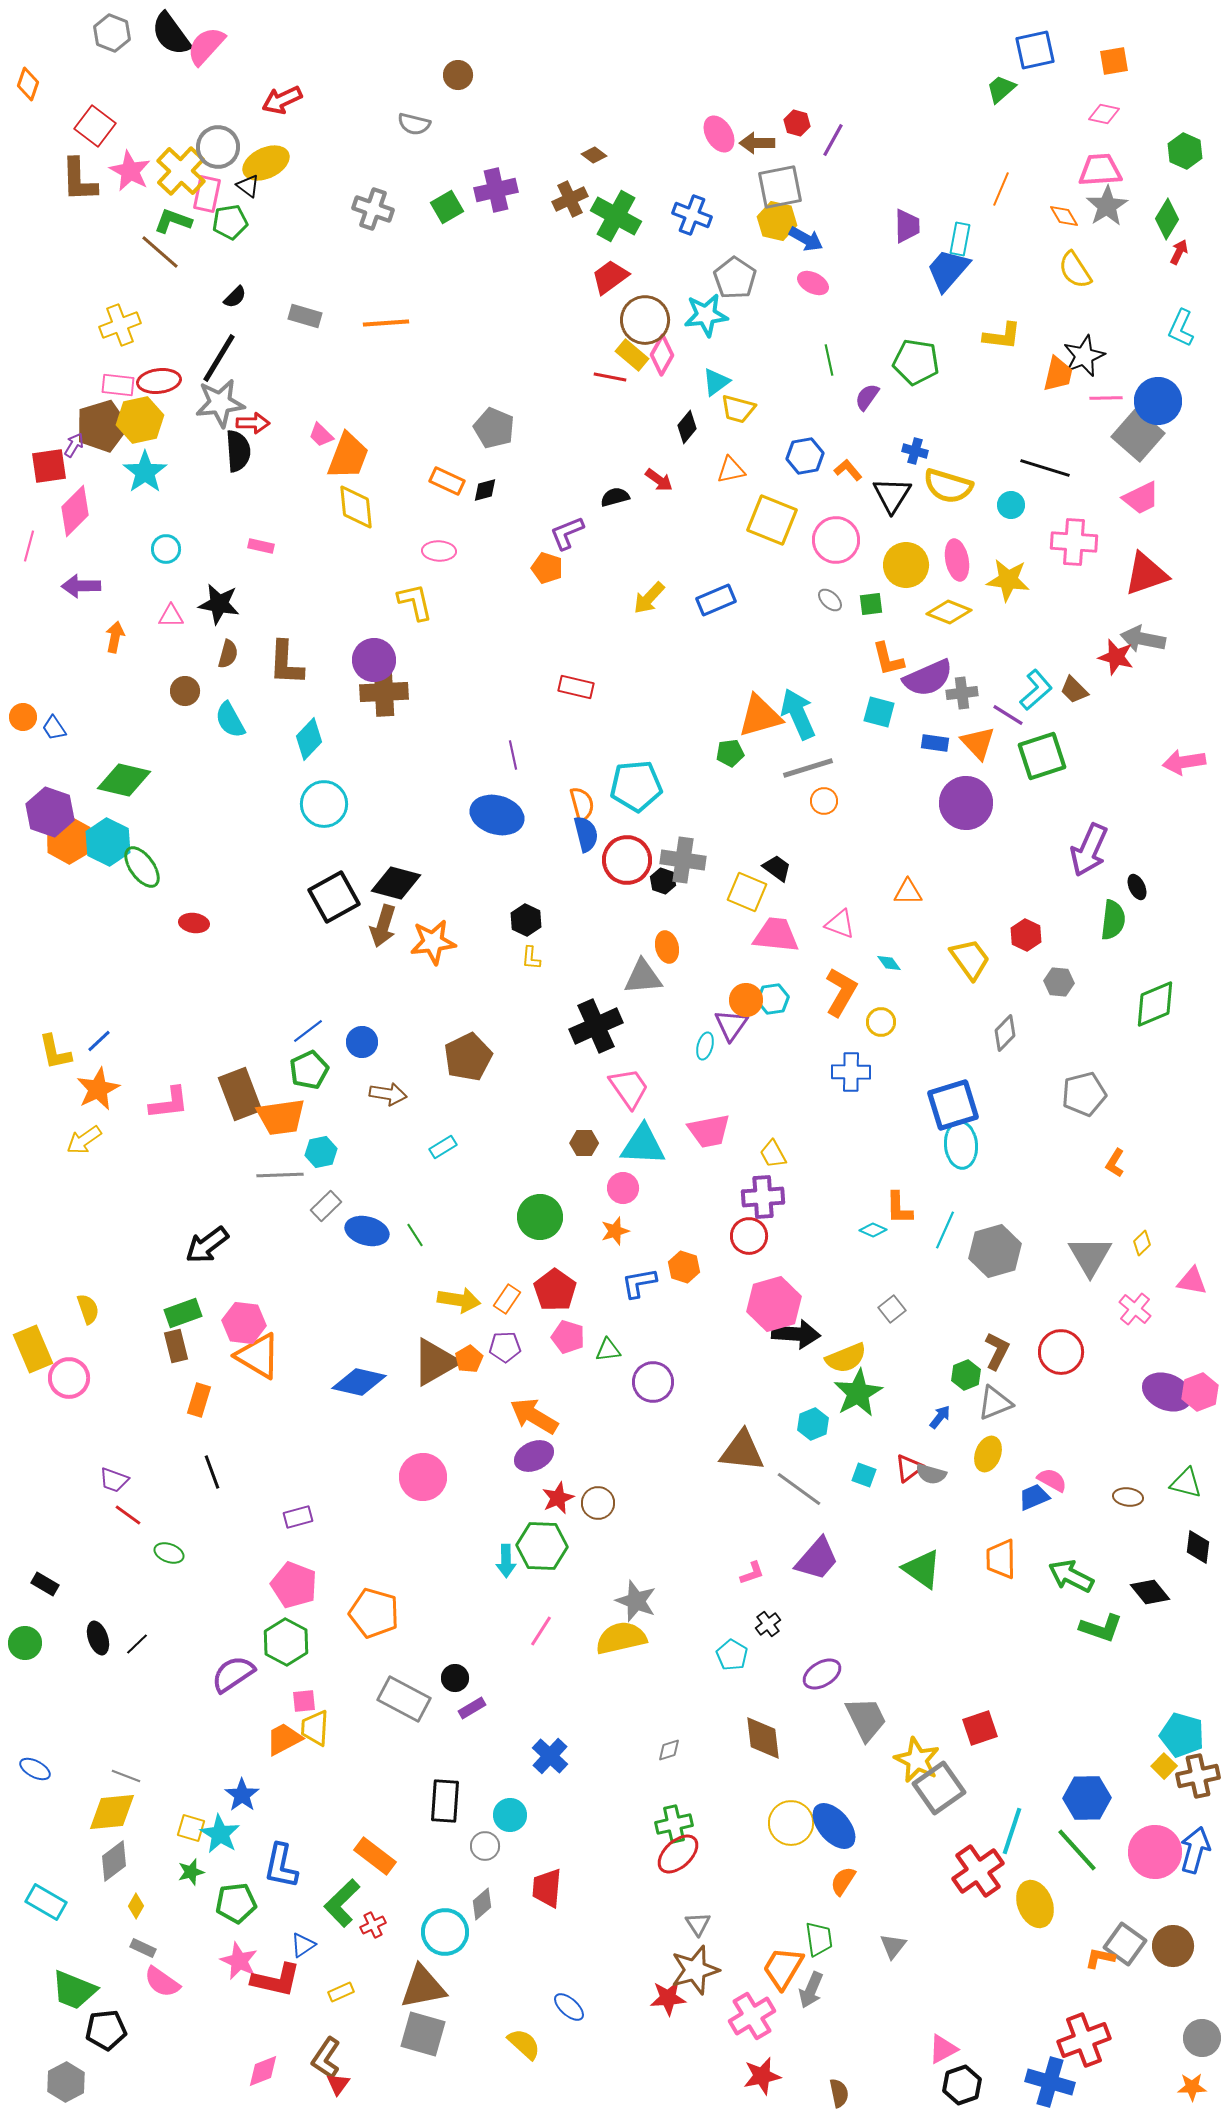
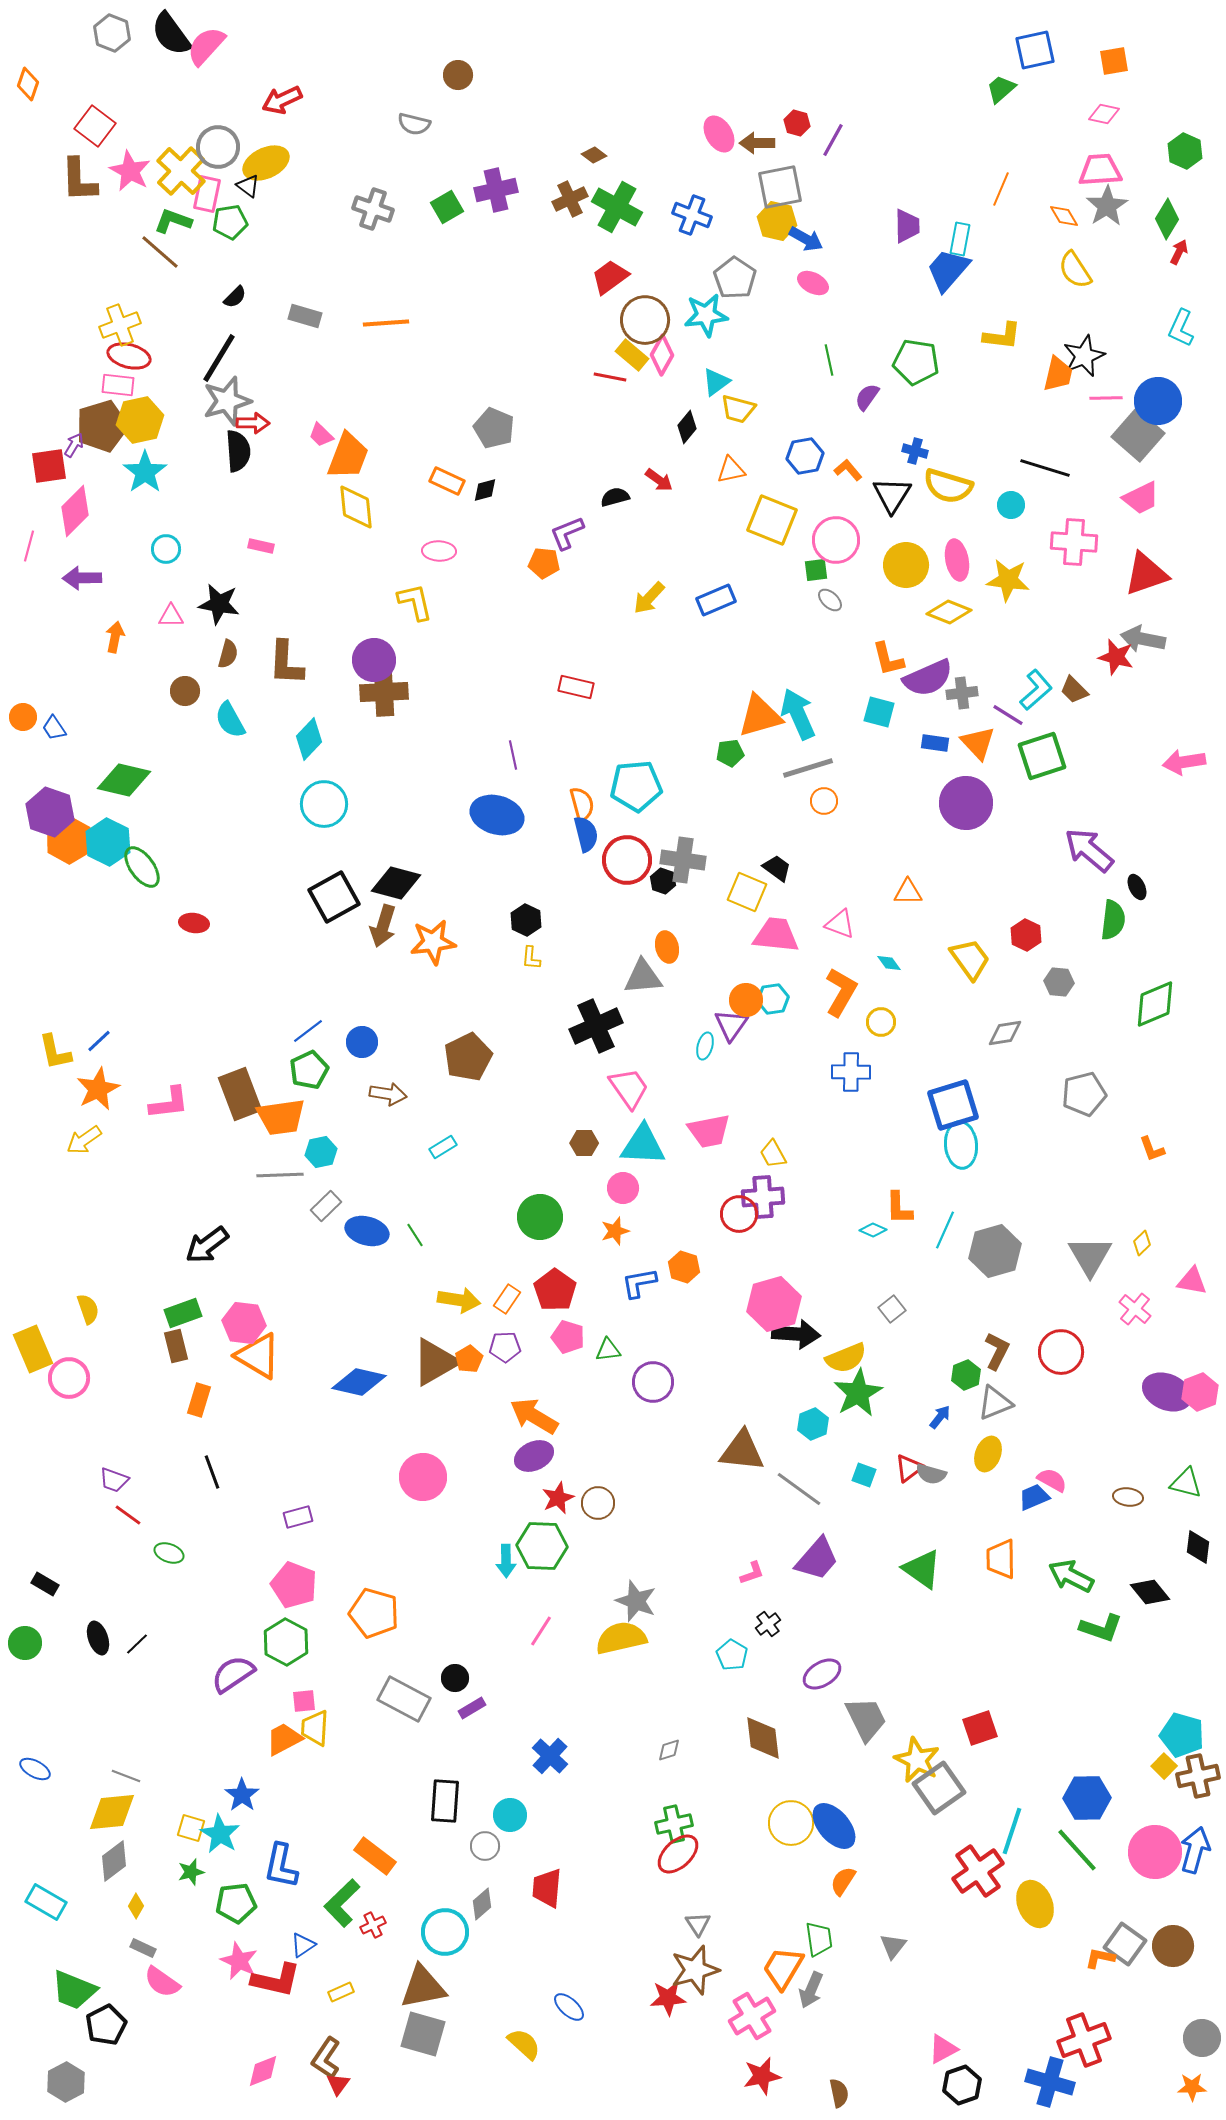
green cross at (616, 216): moved 1 px right, 9 px up
red ellipse at (159, 381): moved 30 px left, 25 px up; rotated 21 degrees clockwise
gray star at (220, 403): moved 7 px right, 2 px up; rotated 9 degrees counterclockwise
orange pentagon at (547, 568): moved 3 px left, 5 px up; rotated 12 degrees counterclockwise
purple arrow at (81, 586): moved 1 px right, 8 px up
green square at (871, 604): moved 55 px left, 34 px up
purple arrow at (1089, 850): rotated 106 degrees clockwise
gray diamond at (1005, 1033): rotated 36 degrees clockwise
orange L-shape at (1115, 1163): moved 37 px right, 14 px up; rotated 52 degrees counterclockwise
red circle at (749, 1236): moved 10 px left, 22 px up
black pentagon at (106, 2030): moved 5 px up; rotated 21 degrees counterclockwise
